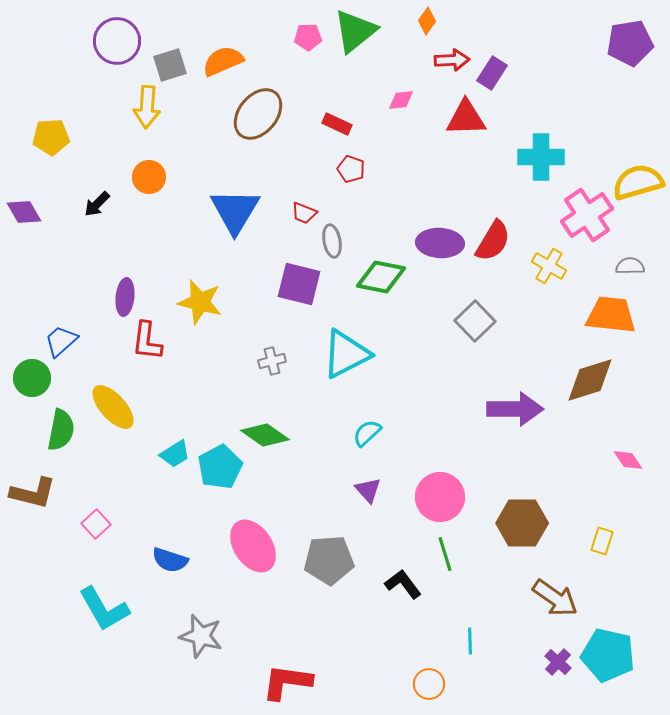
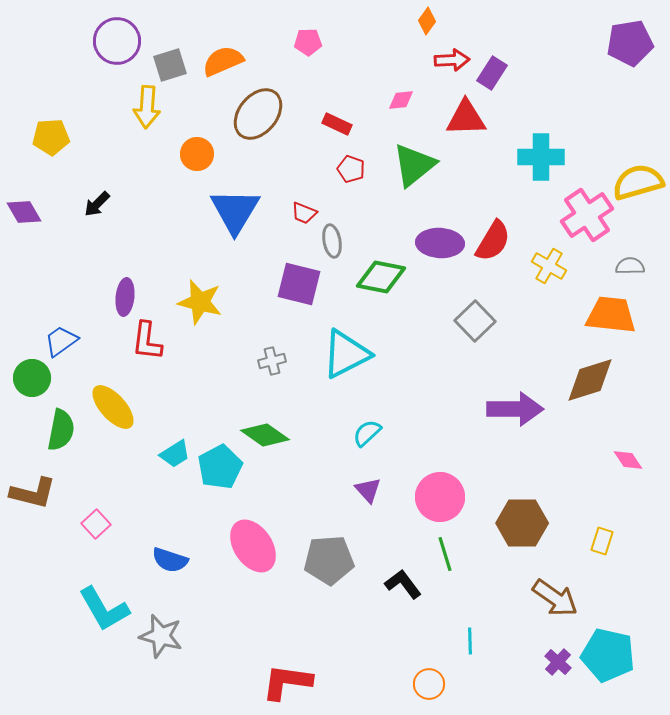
green triangle at (355, 31): moved 59 px right, 134 px down
pink pentagon at (308, 37): moved 5 px down
orange circle at (149, 177): moved 48 px right, 23 px up
blue trapezoid at (61, 341): rotated 6 degrees clockwise
gray star at (201, 636): moved 40 px left
